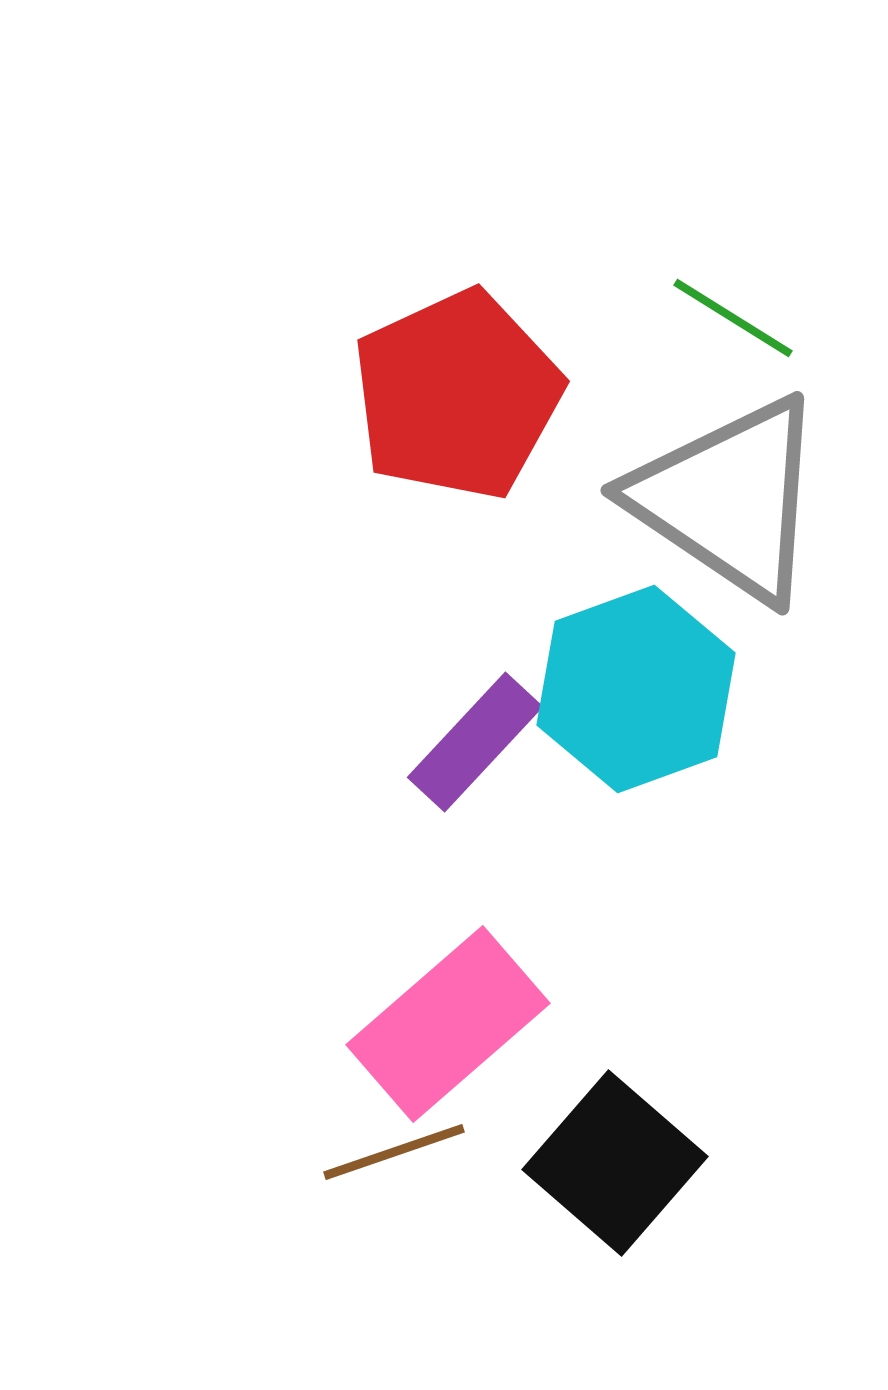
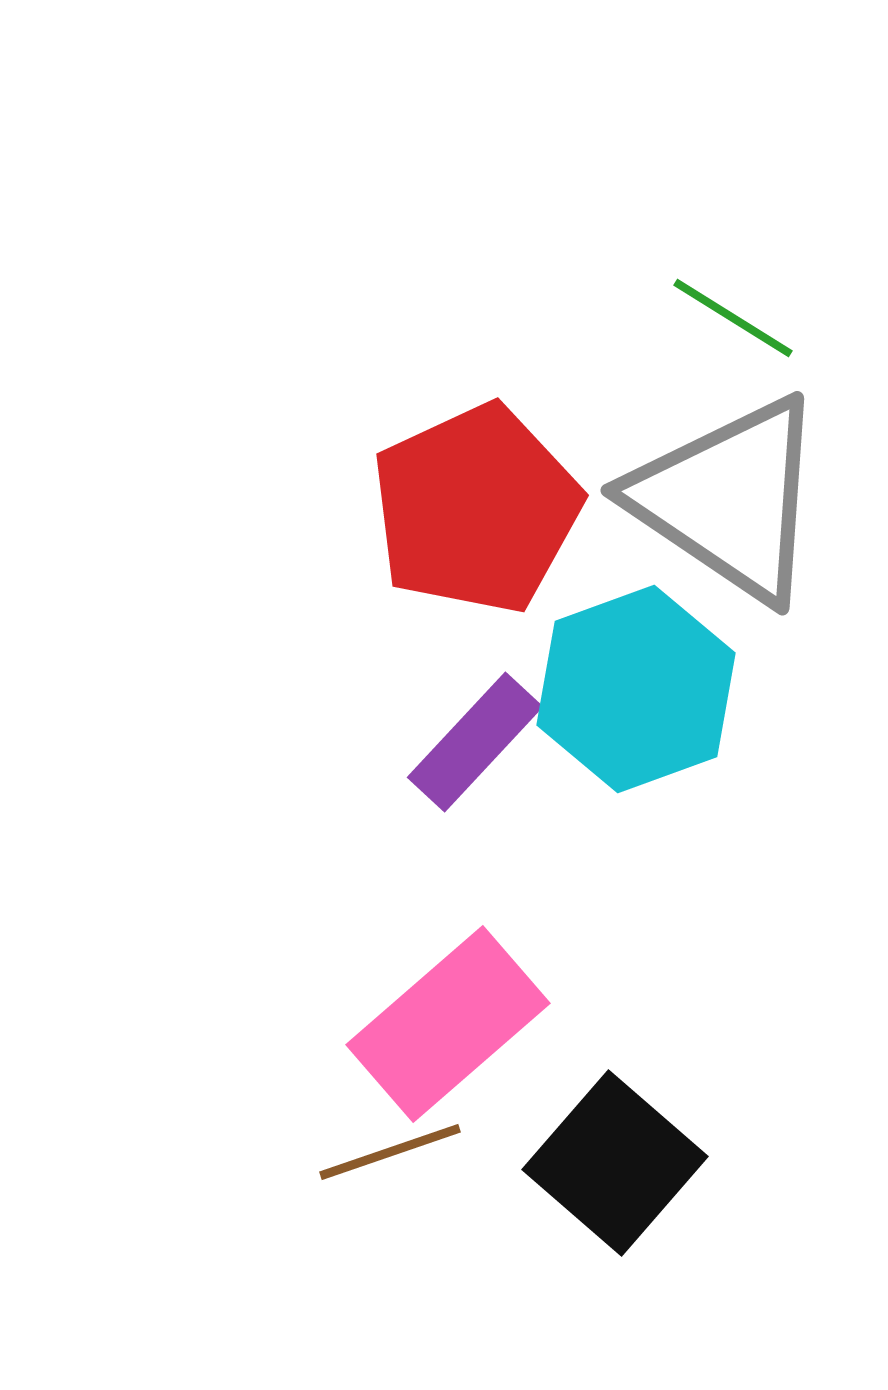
red pentagon: moved 19 px right, 114 px down
brown line: moved 4 px left
